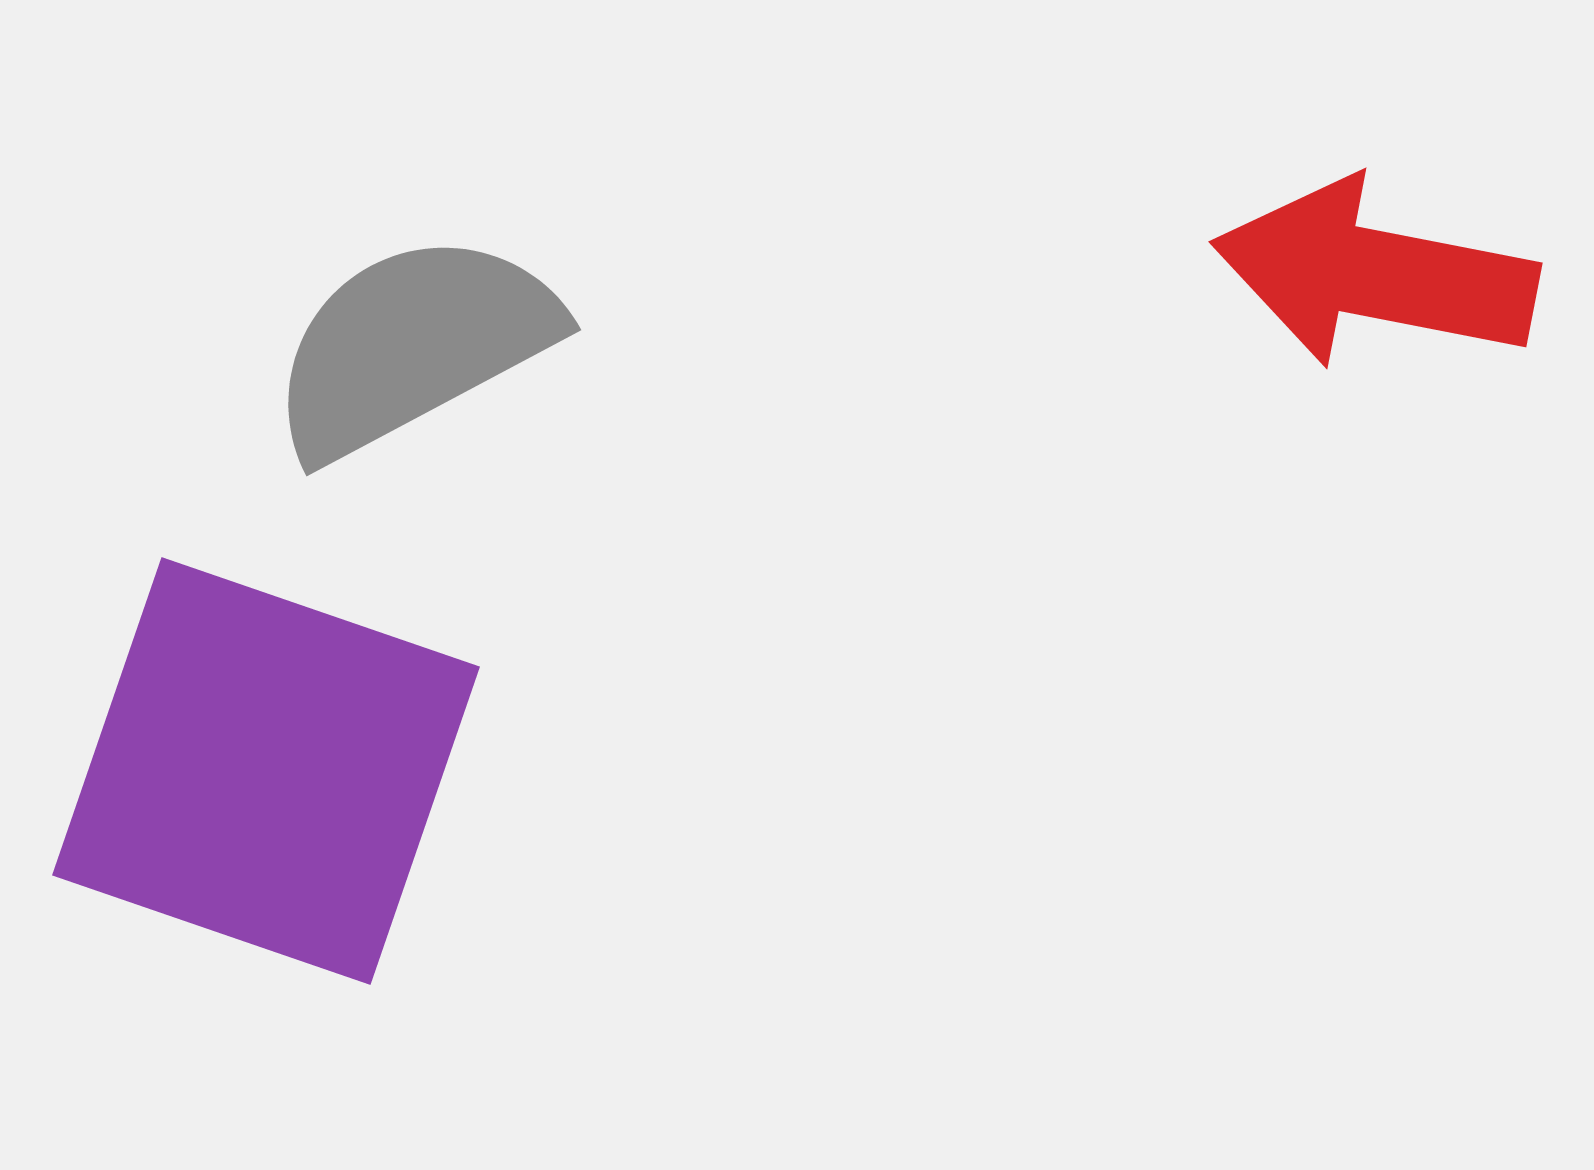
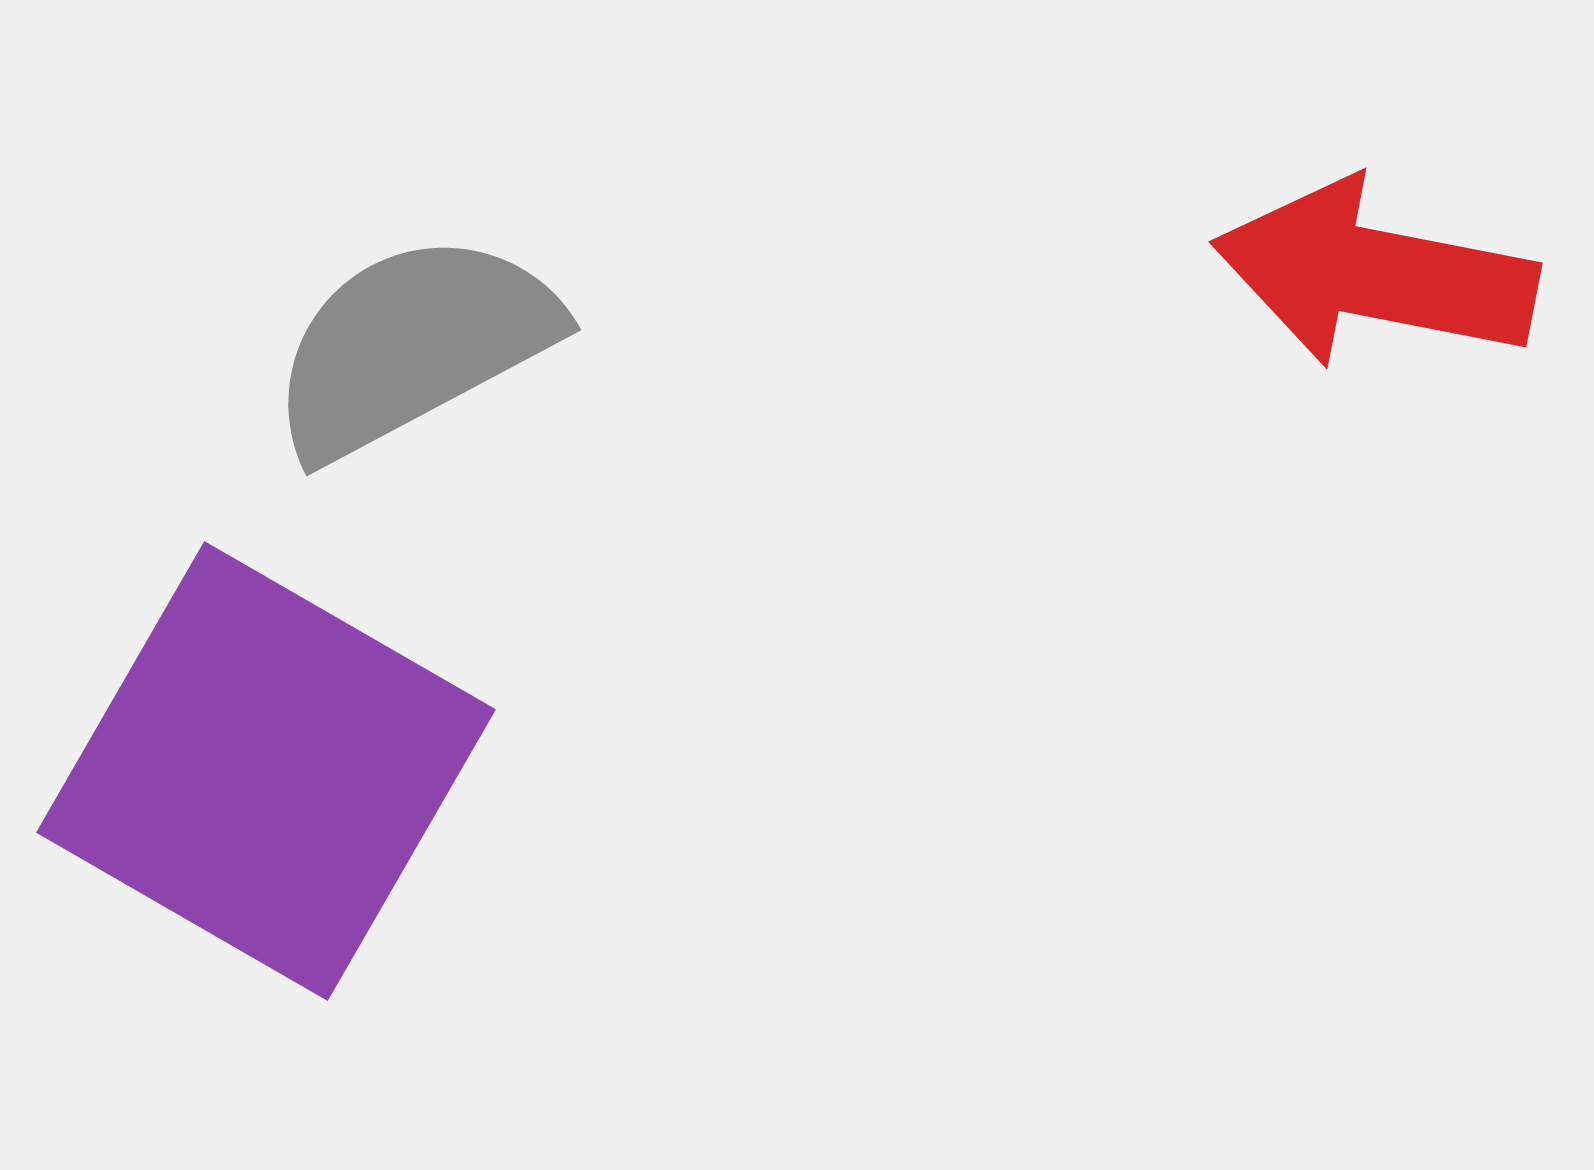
purple square: rotated 11 degrees clockwise
